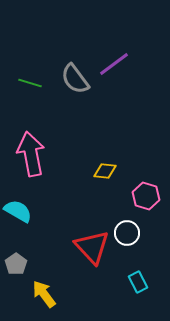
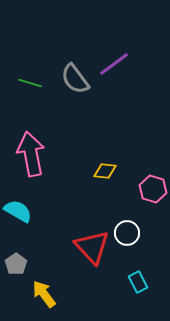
pink hexagon: moved 7 px right, 7 px up
